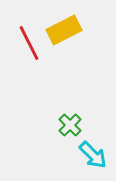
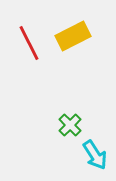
yellow rectangle: moved 9 px right, 6 px down
cyan arrow: moved 2 px right; rotated 12 degrees clockwise
